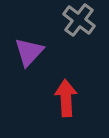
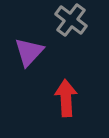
gray cross: moved 8 px left
